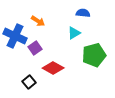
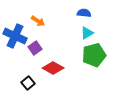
blue semicircle: moved 1 px right
cyan triangle: moved 13 px right
black square: moved 1 px left, 1 px down
